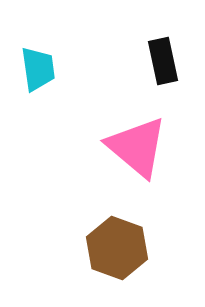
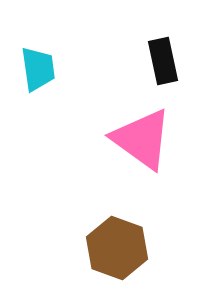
pink triangle: moved 5 px right, 8 px up; rotated 4 degrees counterclockwise
